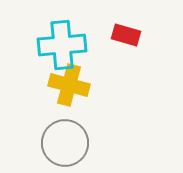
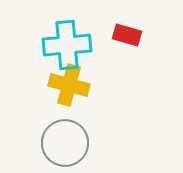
red rectangle: moved 1 px right
cyan cross: moved 5 px right
